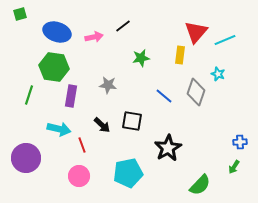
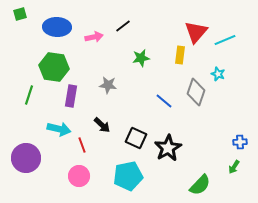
blue ellipse: moved 5 px up; rotated 16 degrees counterclockwise
blue line: moved 5 px down
black square: moved 4 px right, 17 px down; rotated 15 degrees clockwise
cyan pentagon: moved 3 px down
